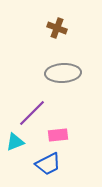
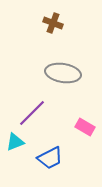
brown cross: moved 4 px left, 5 px up
gray ellipse: rotated 12 degrees clockwise
pink rectangle: moved 27 px right, 8 px up; rotated 36 degrees clockwise
blue trapezoid: moved 2 px right, 6 px up
